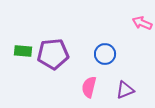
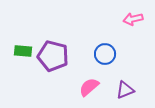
pink arrow: moved 9 px left, 4 px up; rotated 36 degrees counterclockwise
purple pentagon: moved 2 px down; rotated 20 degrees clockwise
pink semicircle: rotated 35 degrees clockwise
